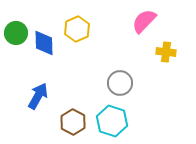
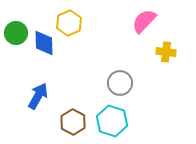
yellow hexagon: moved 8 px left, 6 px up
